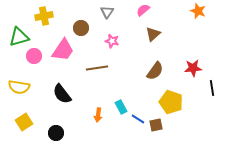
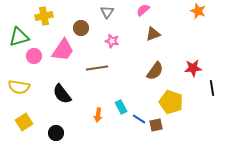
brown triangle: rotated 21 degrees clockwise
blue line: moved 1 px right
